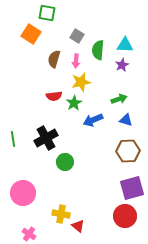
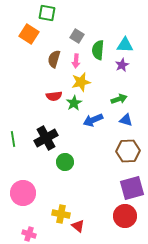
orange square: moved 2 px left
pink cross: rotated 16 degrees counterclockwise
